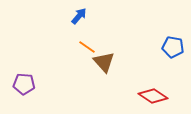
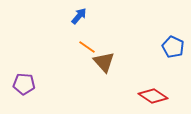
blue pentagon: rotated 15 degrees clockwise
